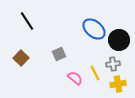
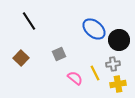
black line: moved 2 px right
